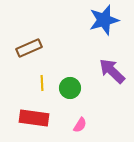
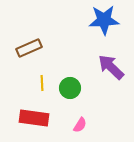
blue star: rotated 12 degrees clockwise
purple arrow: moved 1 px left, 4 px up
